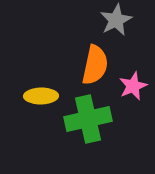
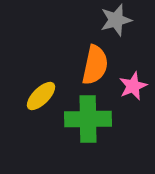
gray star: rotated 12 degrees clockwise
yellow ellipse: rotated 44 degrees counterclockwise
green cross: rotated 12 degrees clockwise
